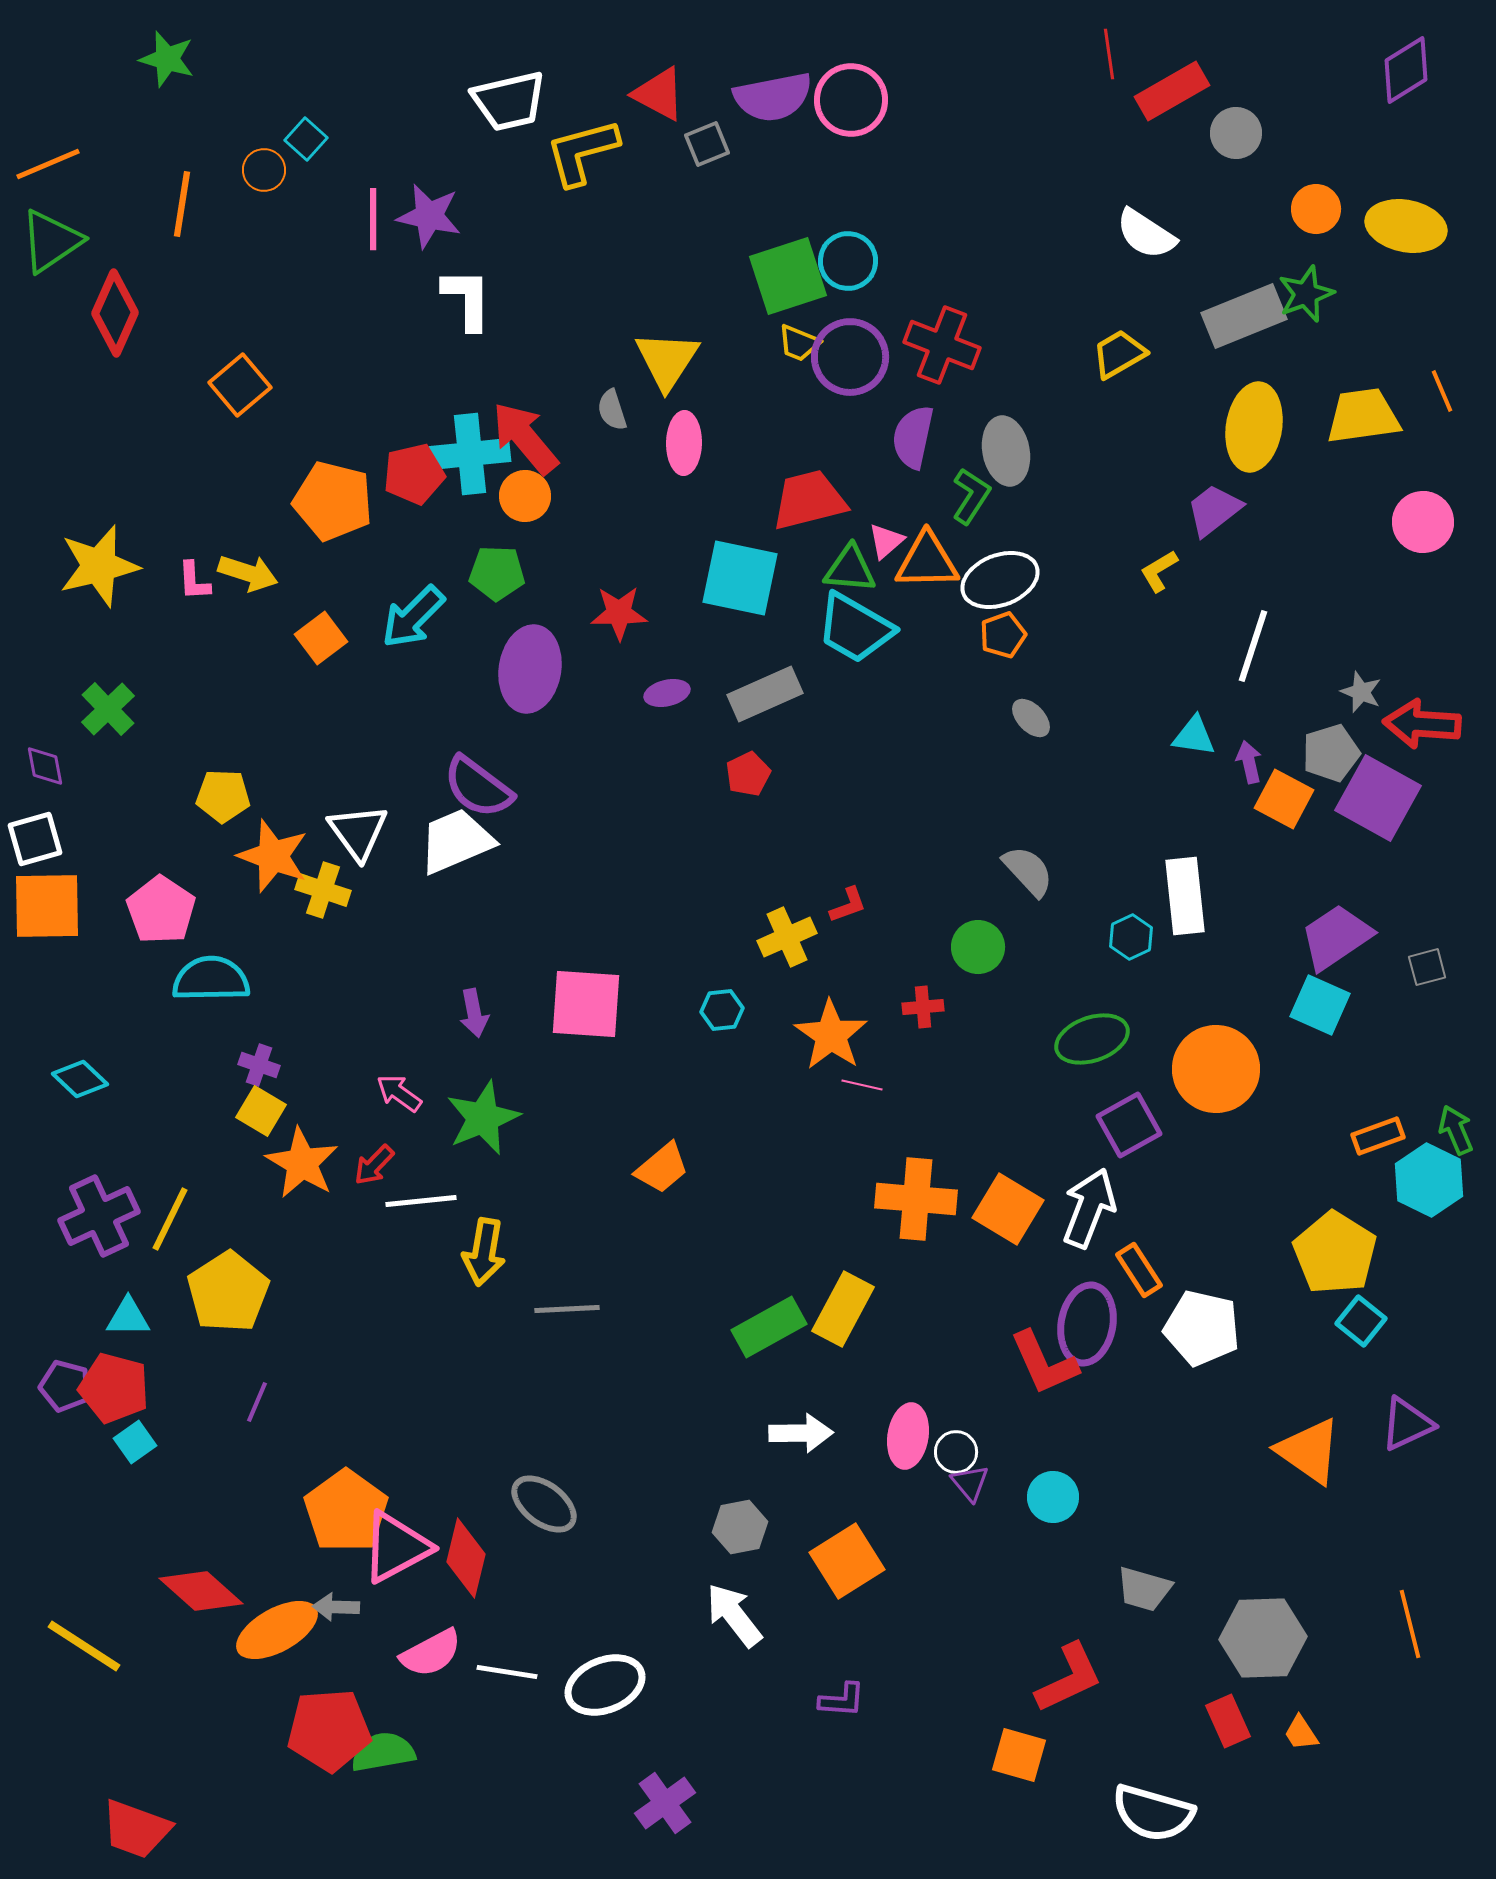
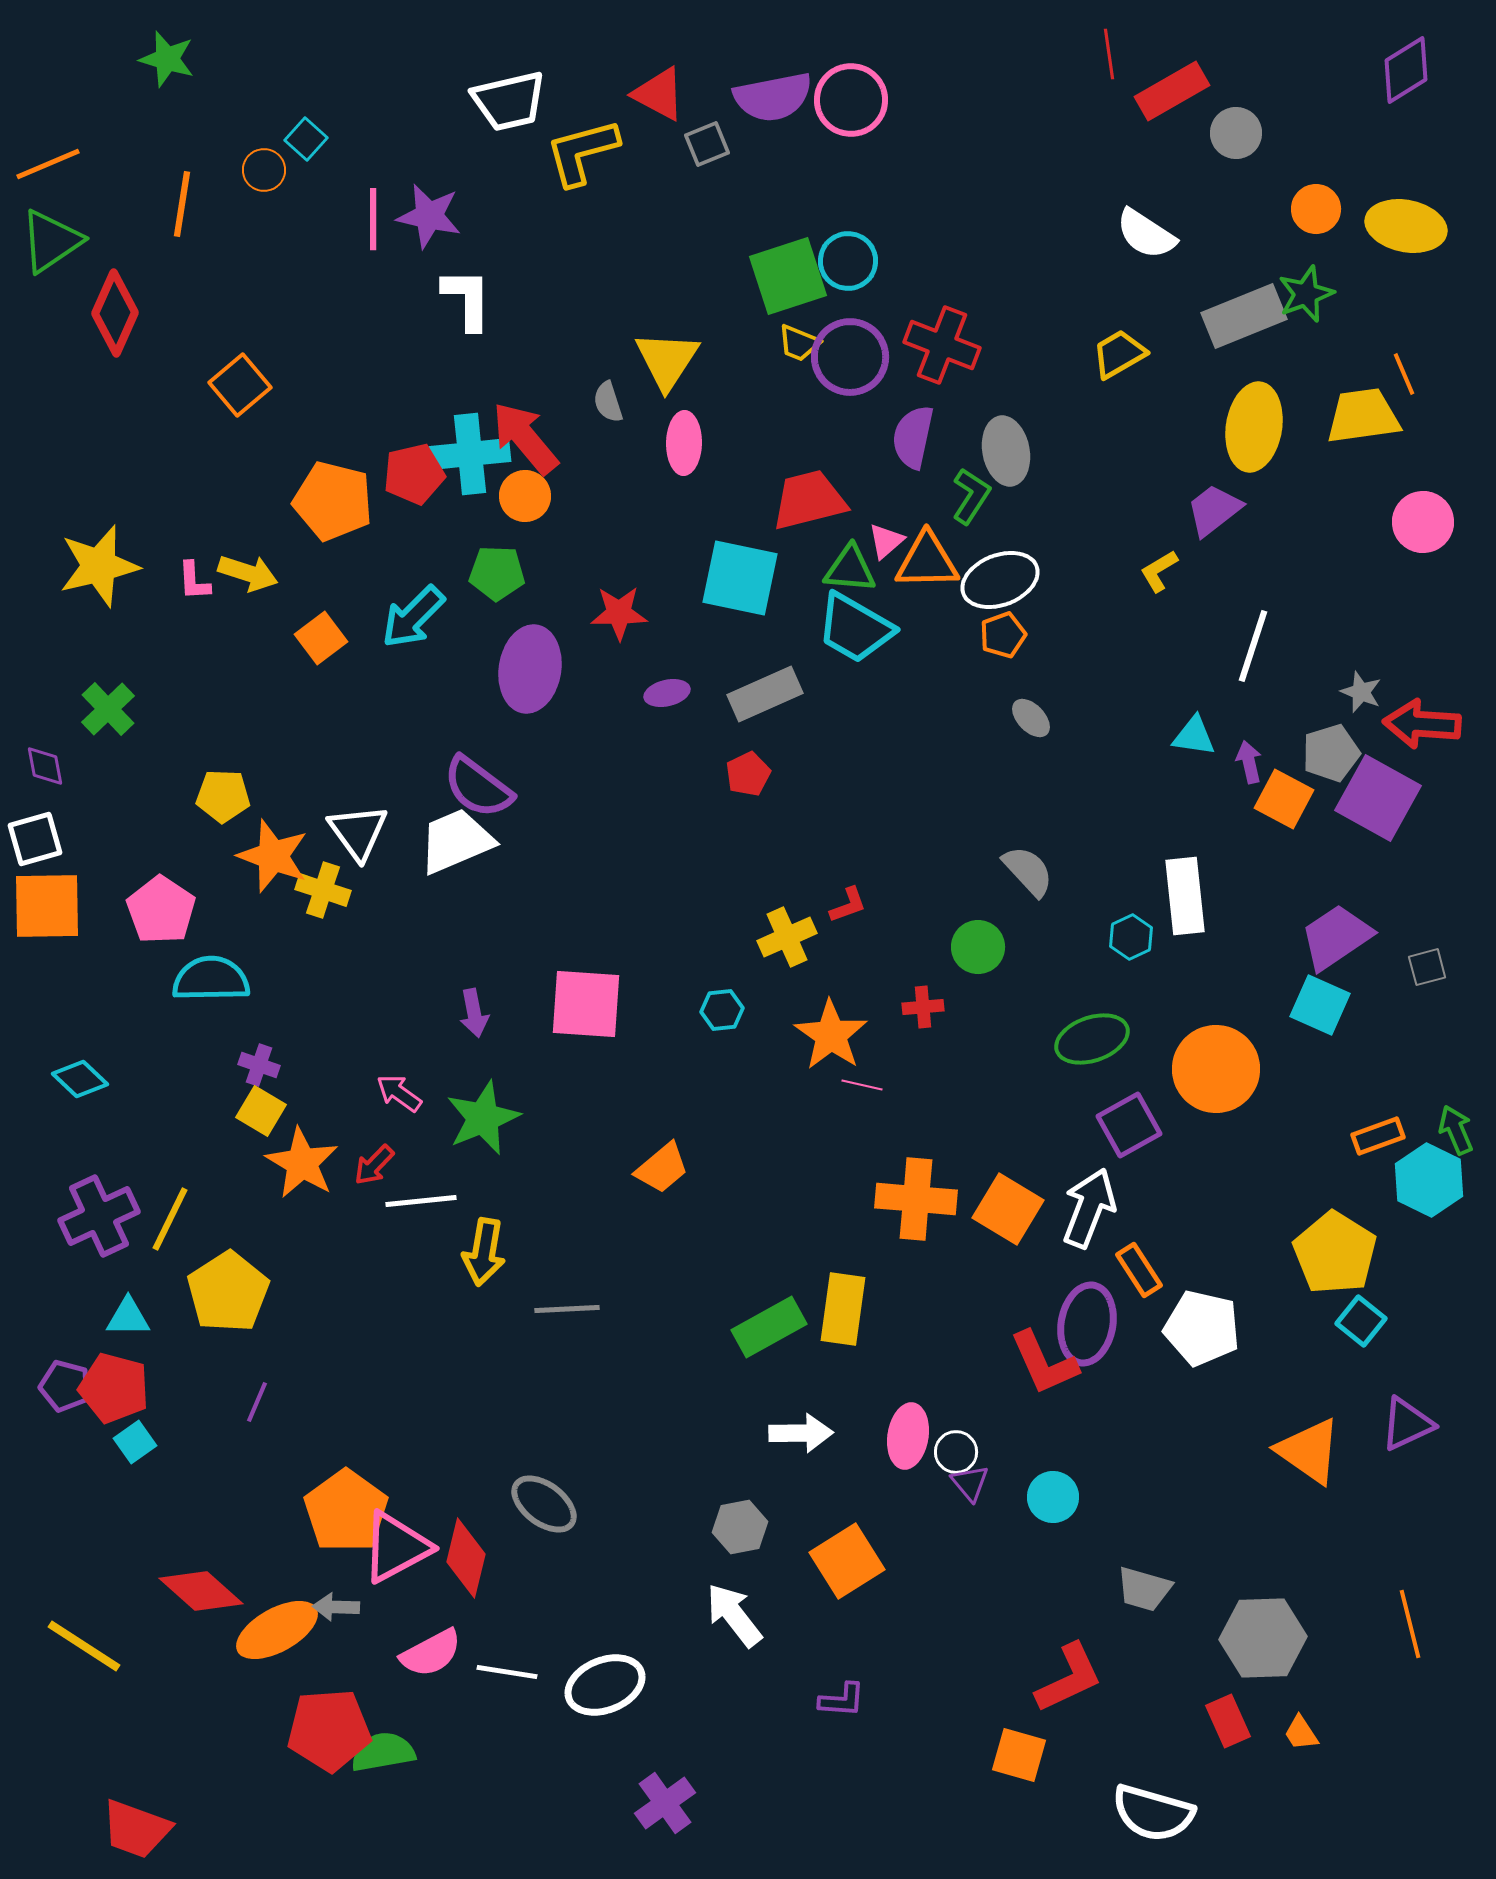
orange line at (1442, 391): moved 38 px left, 17 px up
gray semicircle at (612, 410): moved 4 px left, 8 px up
yellow rectangle at (843, 1309): rotated 20 degrees counterclockwise
